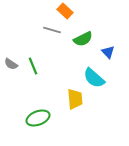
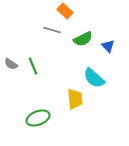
blue triangle: moved 6 px up
